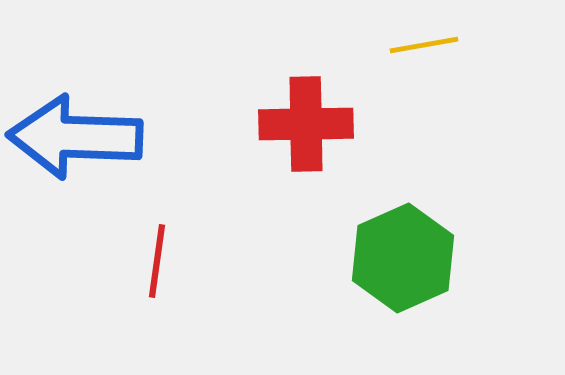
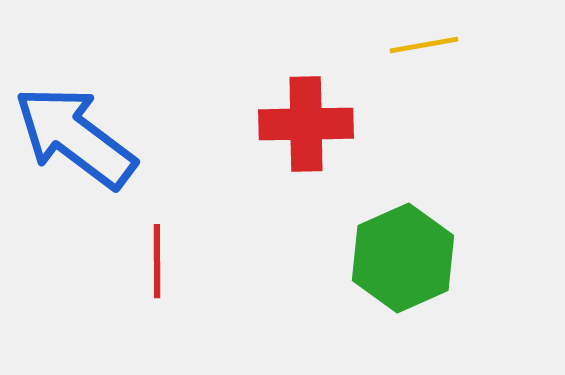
blue arrow: rotated 35 degrees clockwise
red line: rotated 8 degrees counterclockwise
